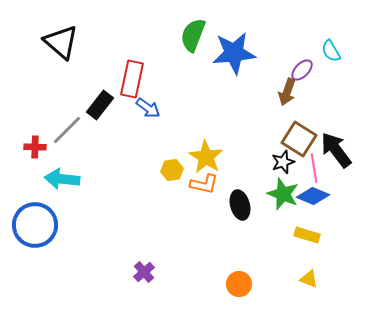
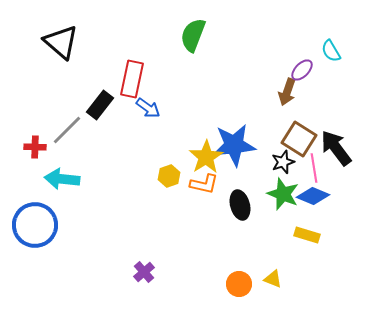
blue star: moved 92 px down
black arrow: moved 2 px up
yellow star: rotated 8 degrees clockwise
yellow hexagon: moved 3 px left, 6 px down; rotated 10 degrees counterclockwise
yellow triangle: moved 36 px left
